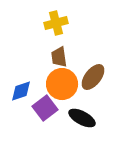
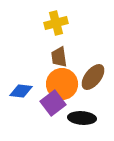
blue diamond: rotated 25 degrees clockwise
purple square: moved 8 px right, 5 px up
black ellipse: rotated 24 degrees counterclockwise
